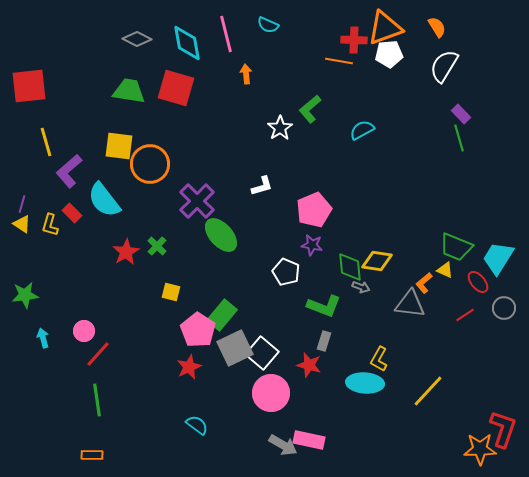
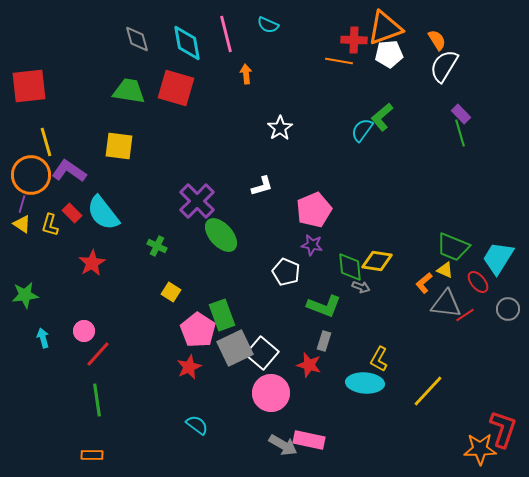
orange semicircle at (437, 27): moved 13 px down
gray diamond at (137, 39): rotated 48 degrees clockwise
green L-shape at (310, 109): moved 72 px right, 8 px down
cyan semicircle at (362, 130): rotated 25 degrees counterclockwise
green line at (459, 138): moved 1 px right, 5 px up
orange circle at (150, 164): moved 119 px left, 11 px down
purple L-shape at (69, 171): rotated 76 degrees clockwise
cyan semicircle at (104, 200): moved 1 px left, 13 px down
green cross at (157, 246): rotated 18 degrees counterclockwise
green trapezoid at (456, 247): moved 3 px left
red star at (126, 252): moved 34 px left, 11 px down
yellow square at (171, 292): rotated 18 degrees clockwise
gray triangle at (410, 304): moved 36 px right
gray circle at (504, 308): moved 4 px right, 1 px down
green rectangle at (222, 315): rotated 60 degrees counterclockwise
